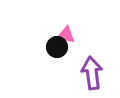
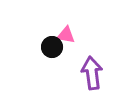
black circle: moved 5 px left
